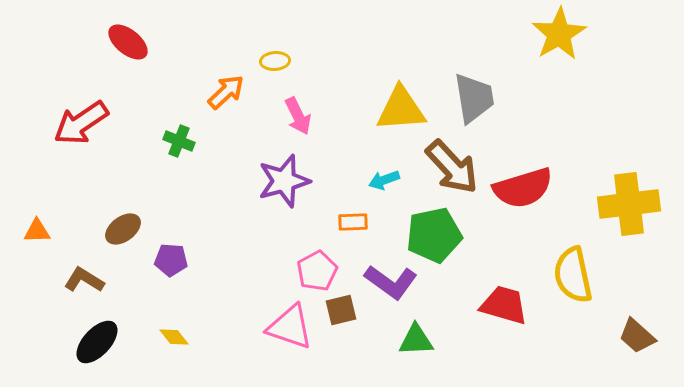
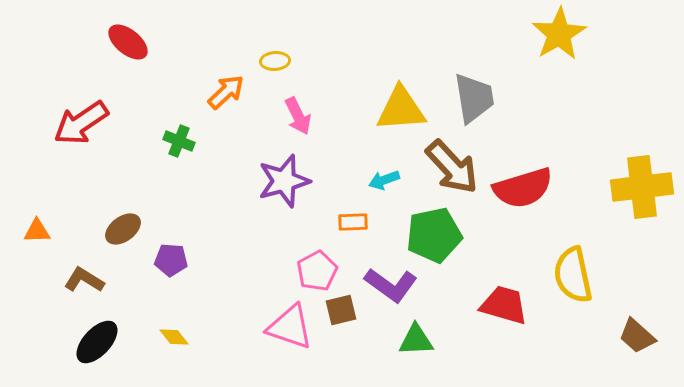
yellow cross: moved 13 px right, 17 px up
purple L-shape: moved 3 px down
